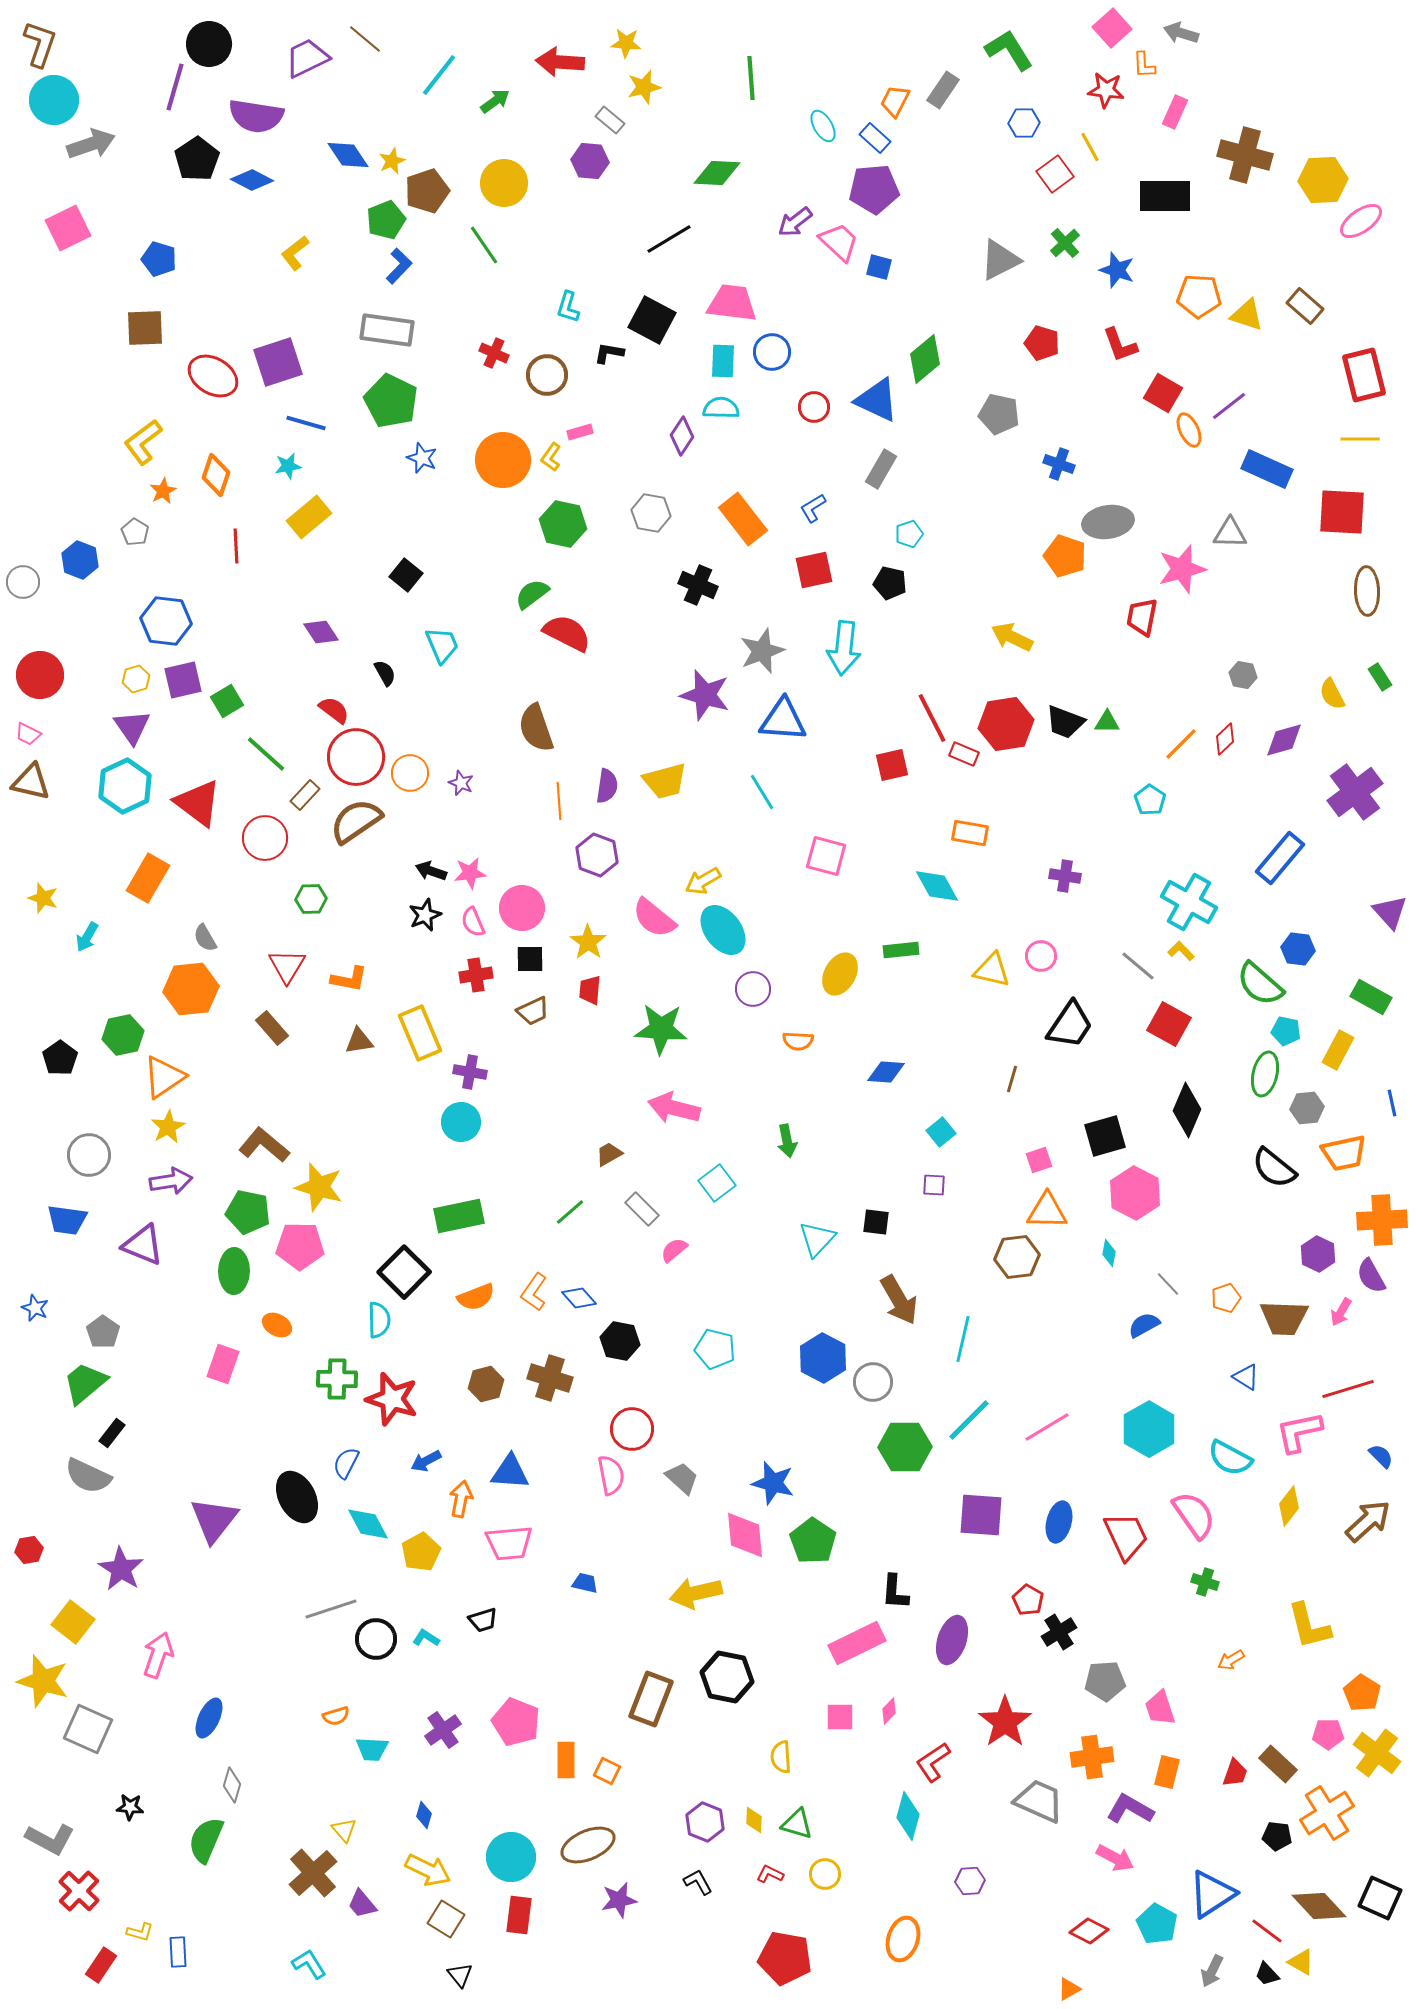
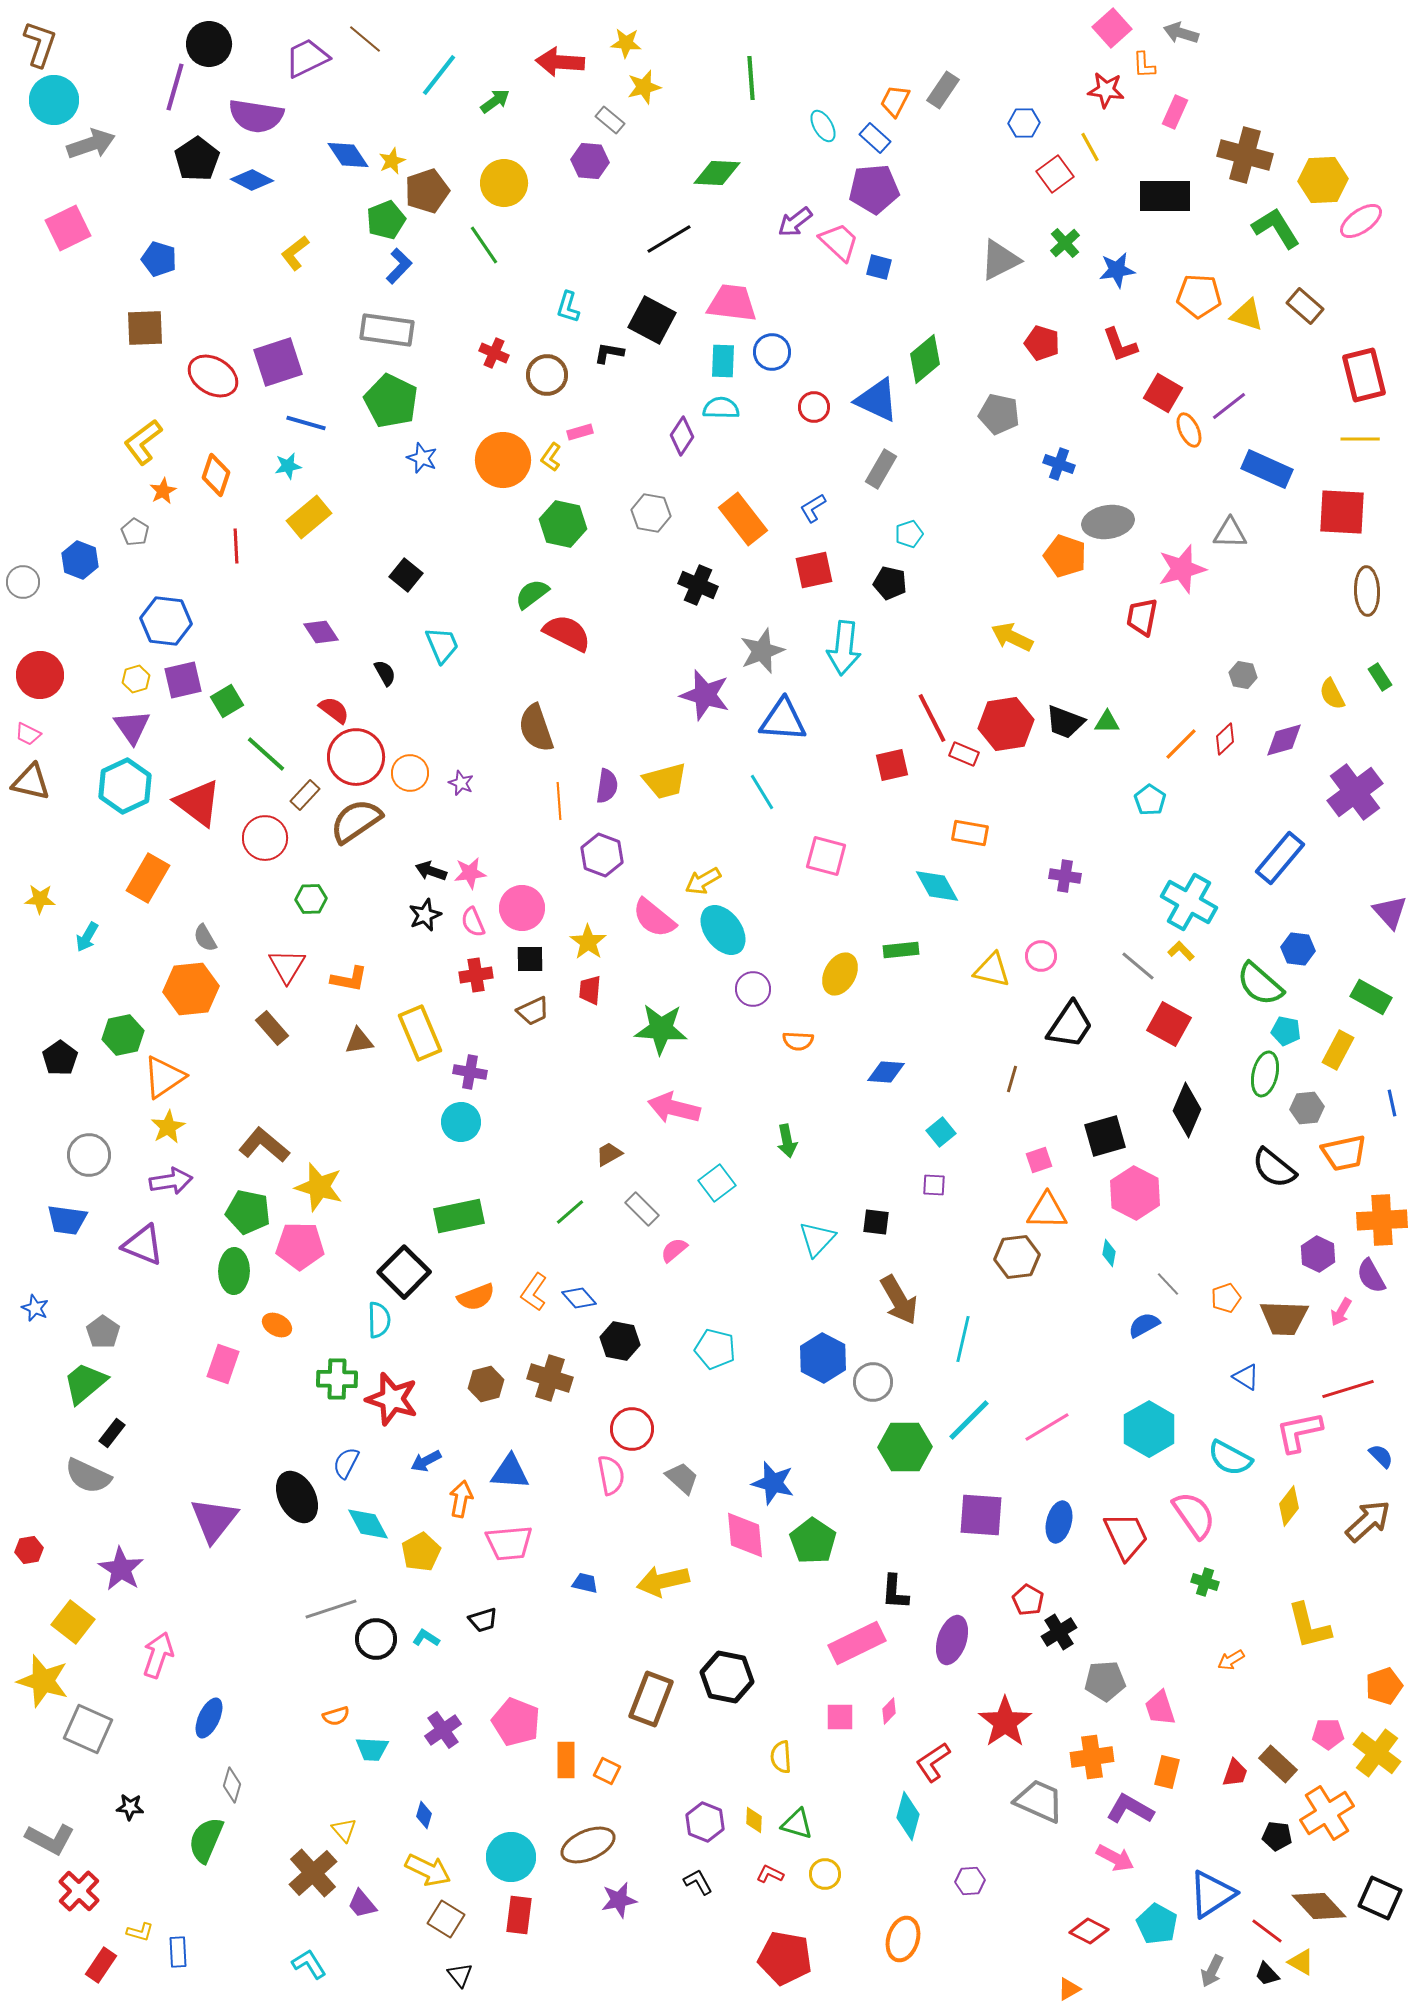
green L-shape at (1009, 50): moved 267 px right, 178 px down
blue star at (1117, 270): rotated 27 degrees counterclockwise
purple hexagon at (597, 855): moved 5 px right
yellow star at (43, 898): moved 3 px left, 1 px down; rotated 16 degrees counterclockwise
yellow arrow at (696, 1593): moved 33 px left, 12 px up
orange pentagon at (1362, 1693): moved 22 px right, 7 px up; rotated 21 degrees clockwise
